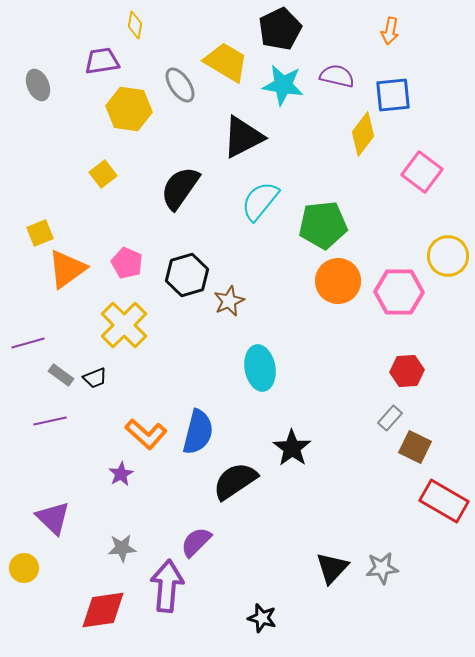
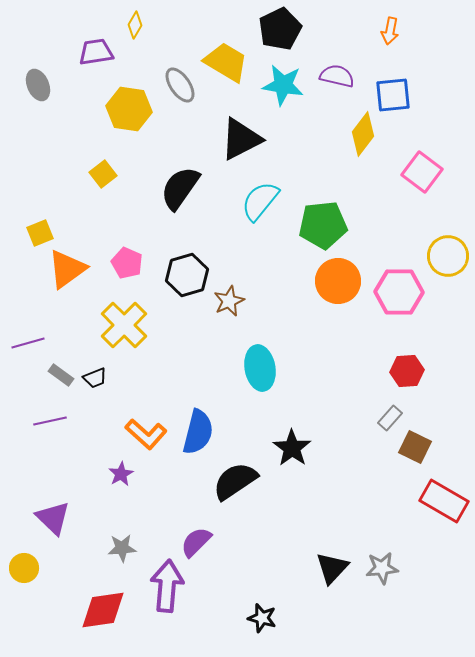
yellow diamond at (135, 25): rotated 20 degrees clockwise
purple trapezoid at (102, 61): moved 6 px left, 9 px up
black triangle at (243, 137): moved 2 px left, 2 px down
